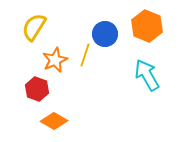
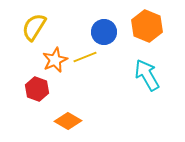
blue circle: moved 1 px left, 2 px up
yellow line: moved 2 px down; rotated 50 degrees clockwise
orange diamond: moved 14 px right
